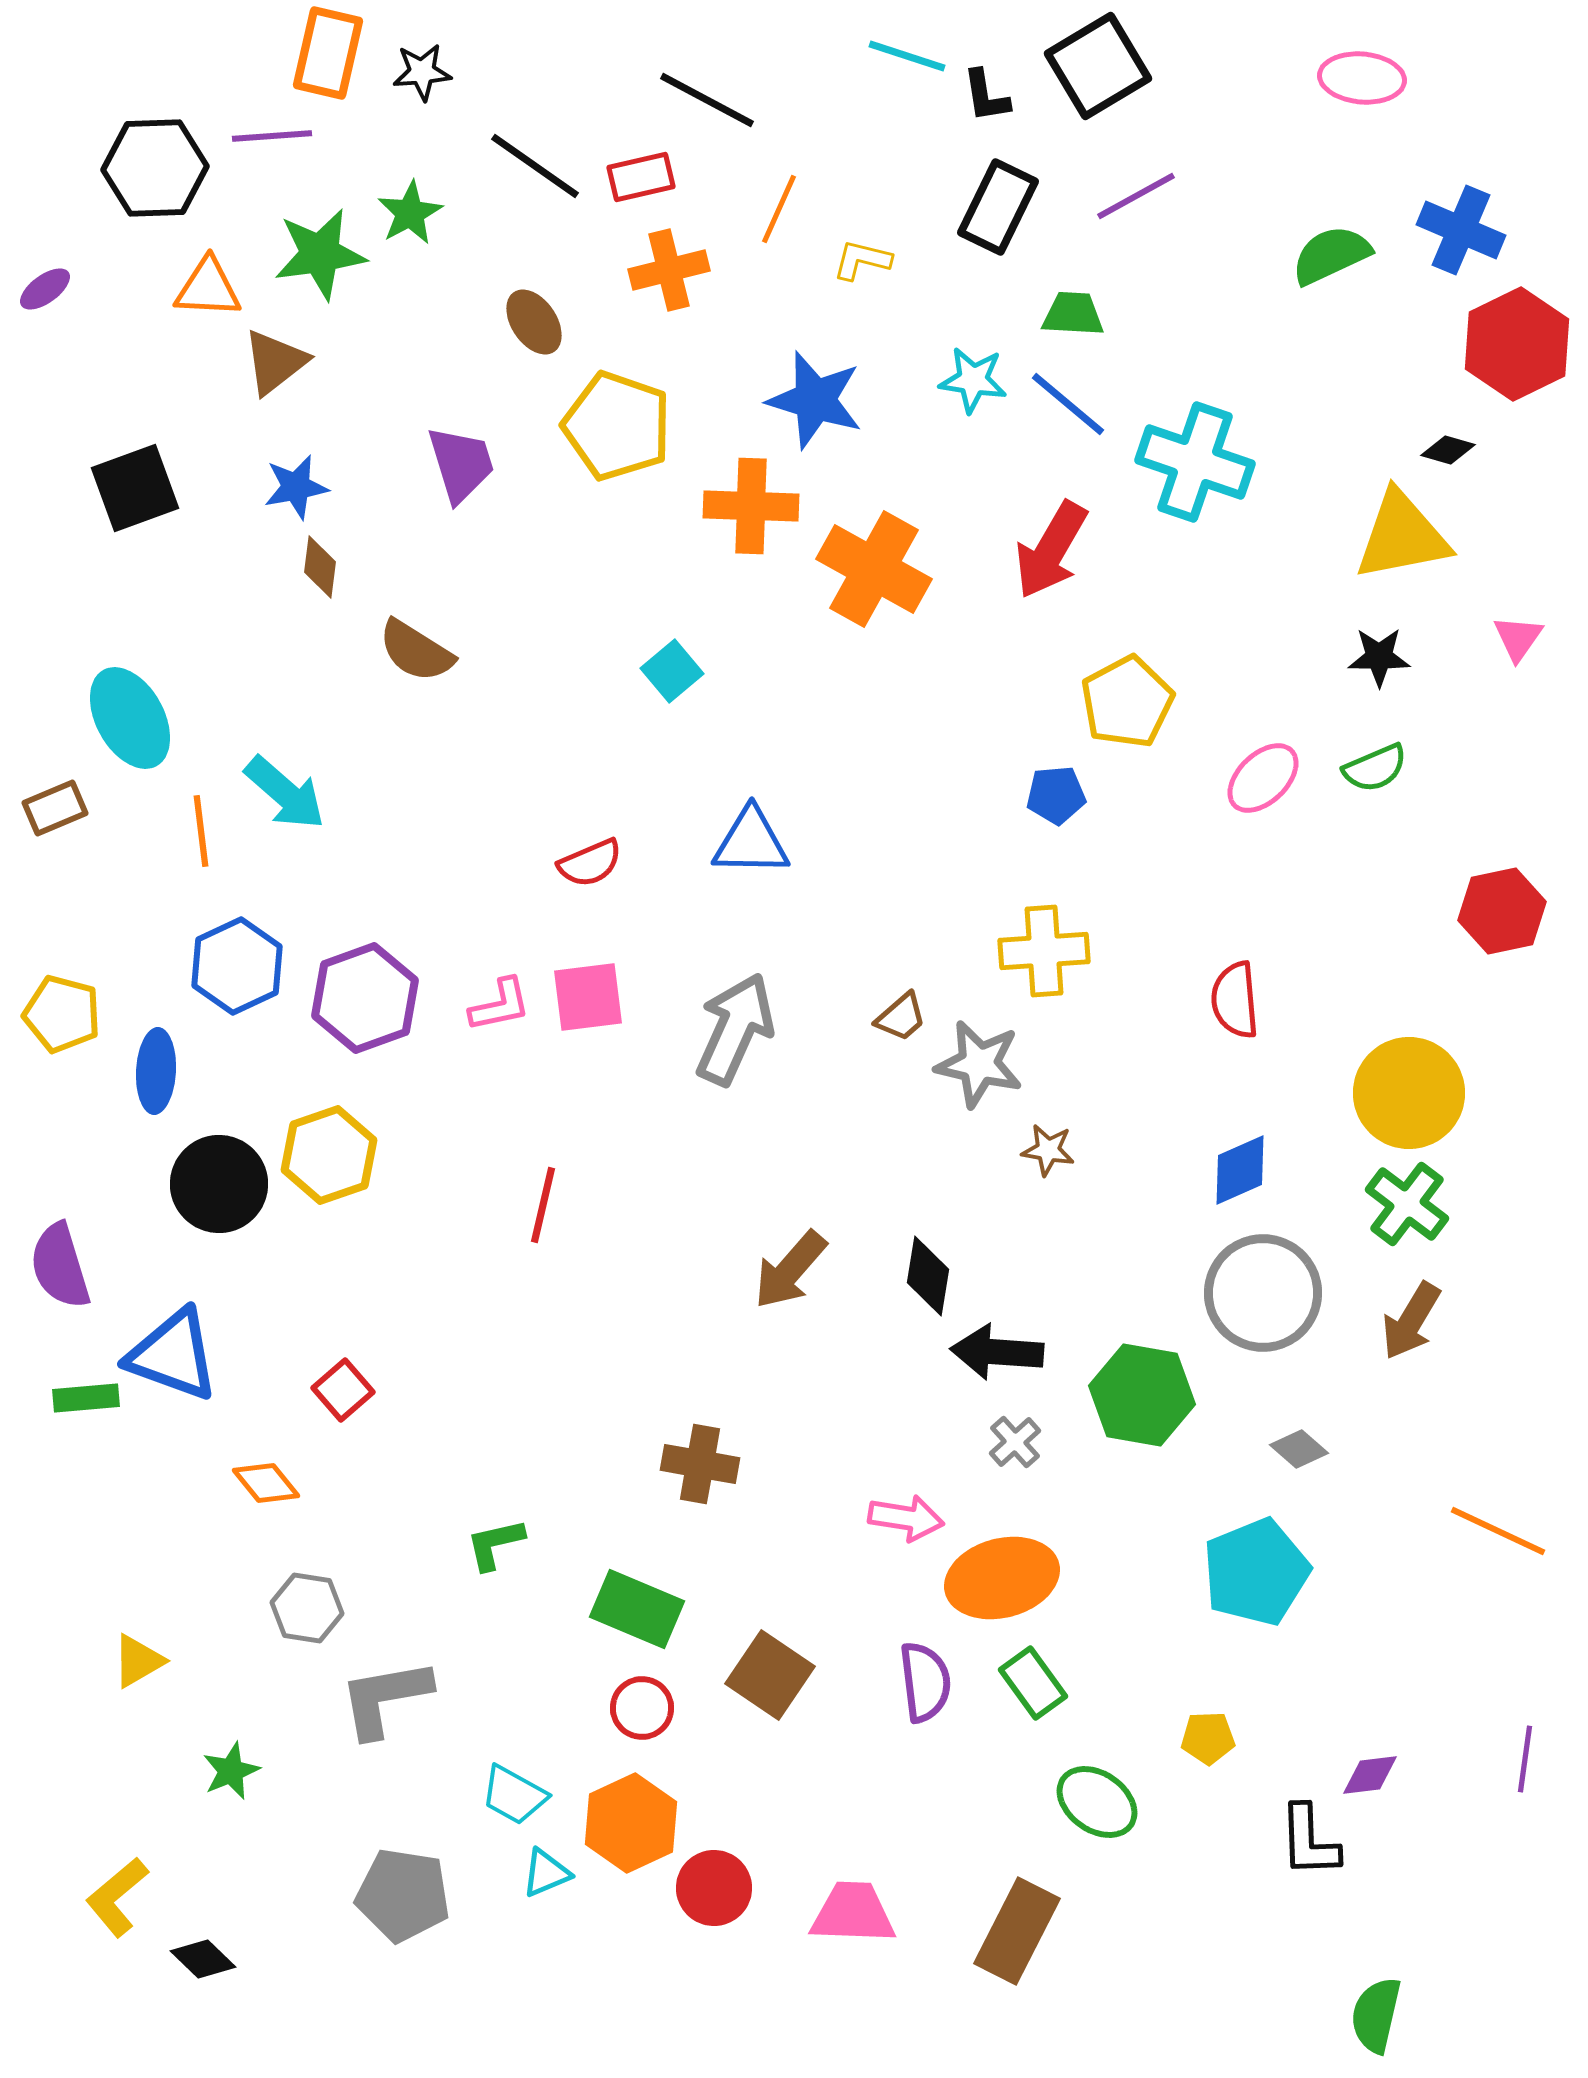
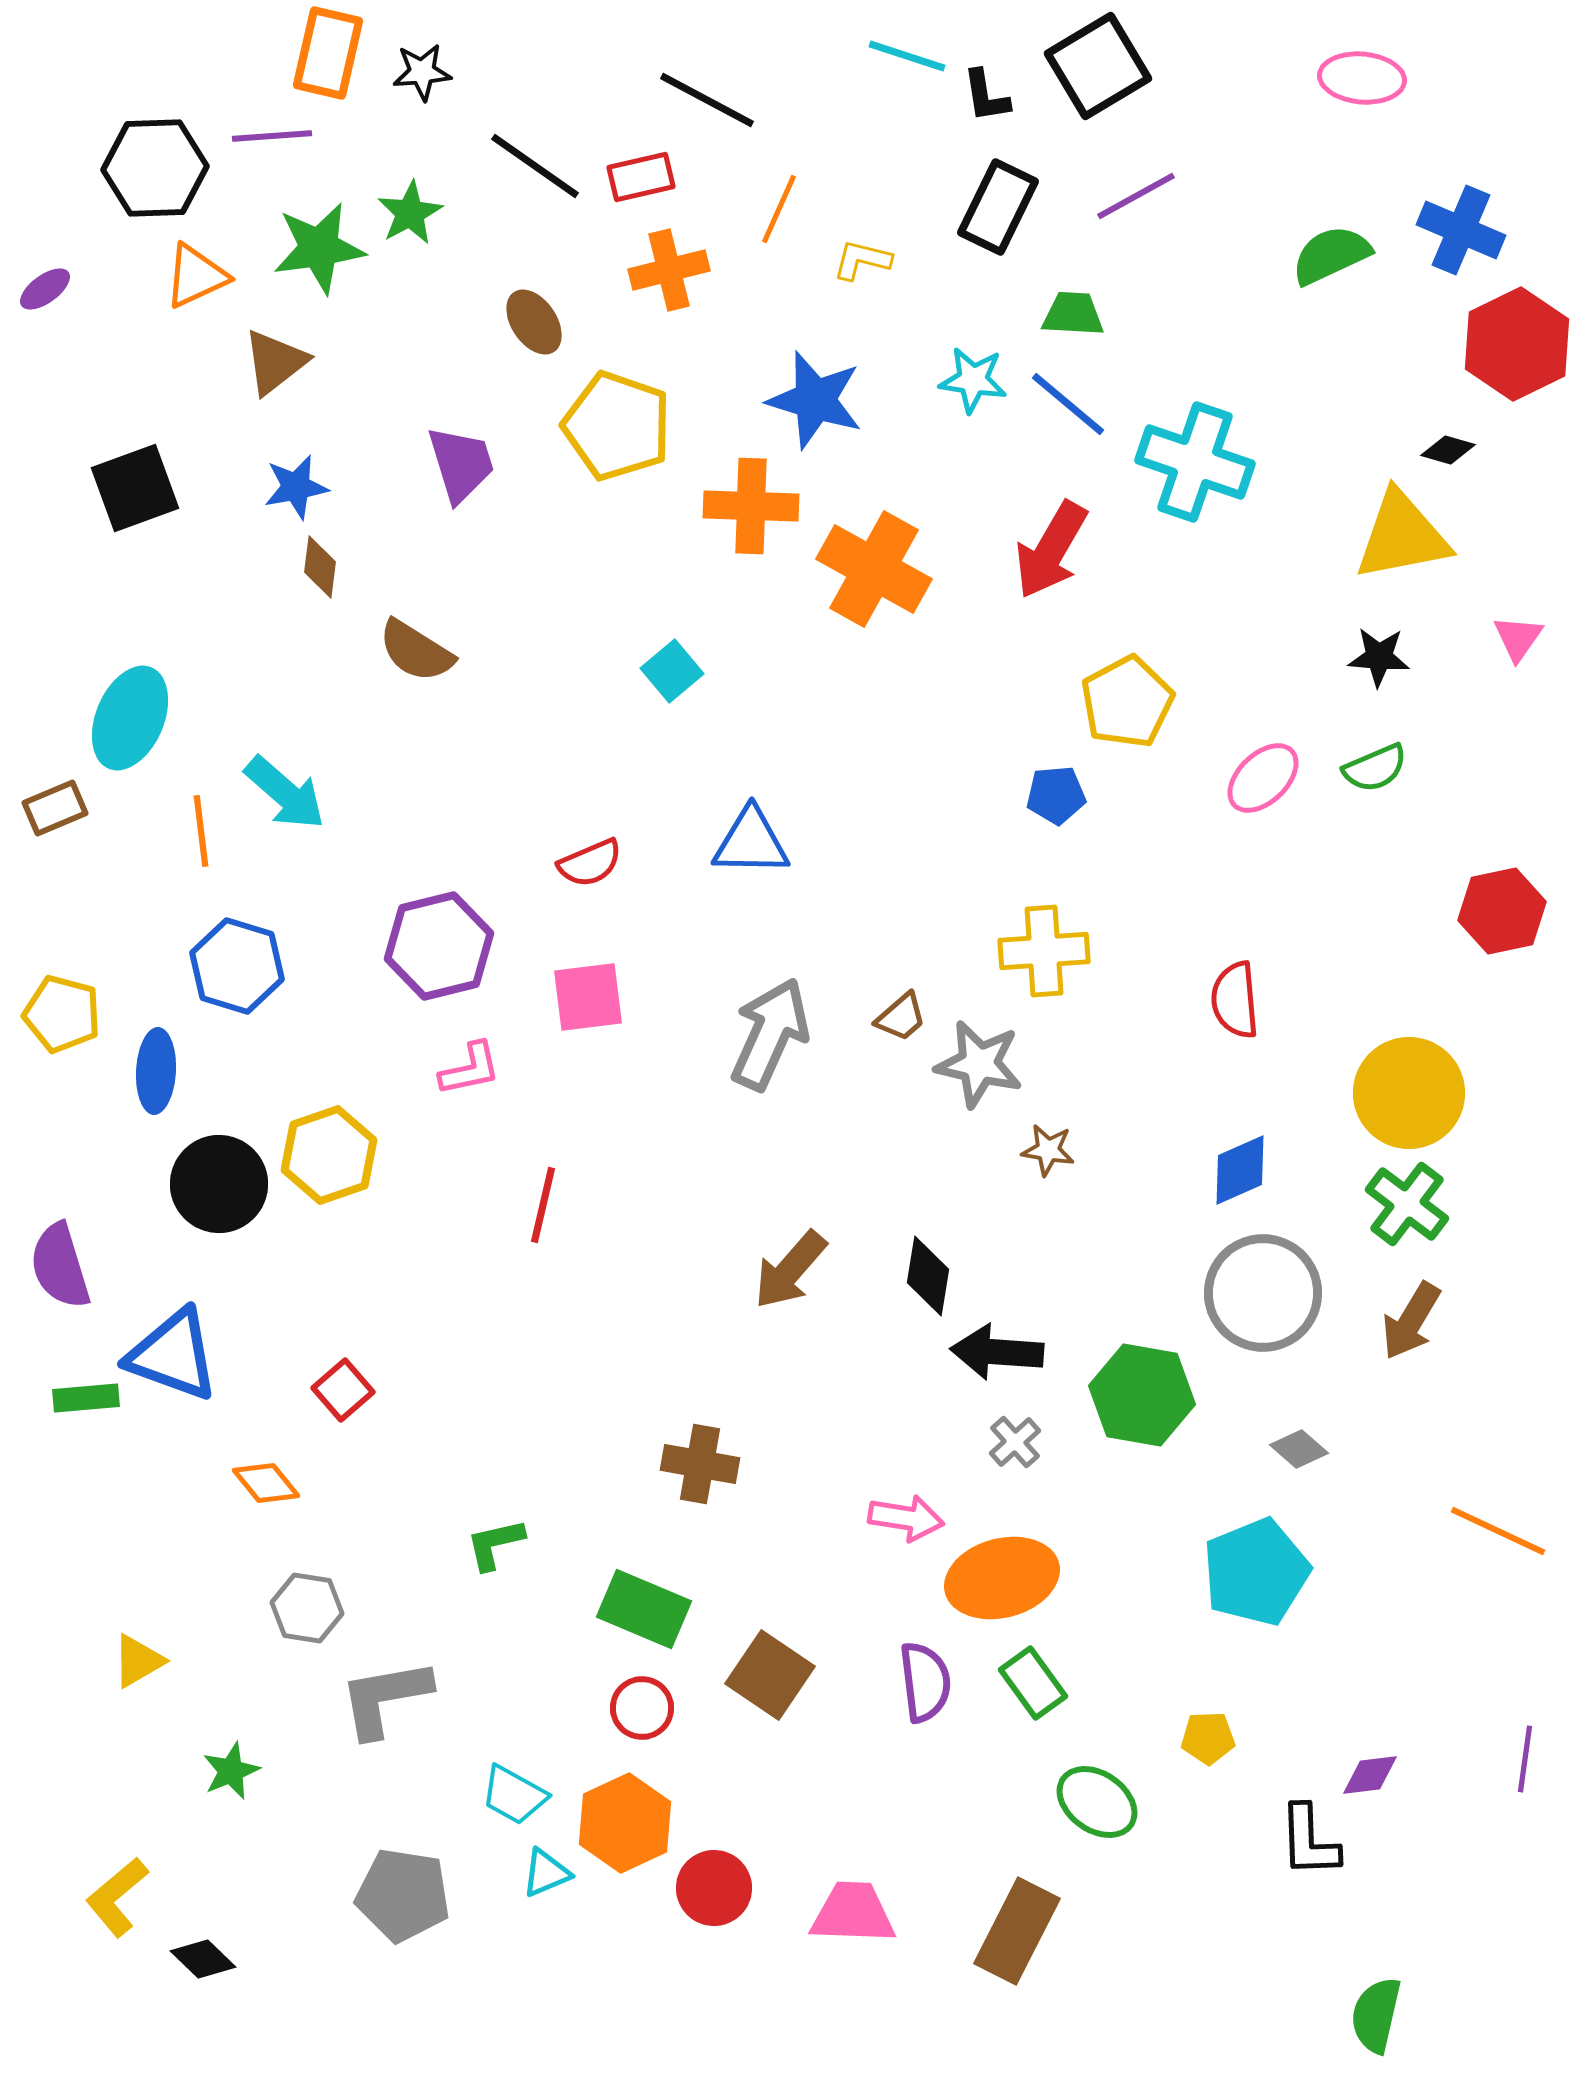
green star at (320, 254): moved 1 px left, 6 px up
orange triangle at (208, 288): moved 12 px left, 12 px up; rotated 28 degrees counterclockwise
black star at (1379, 657): rotated 4 degrees clockwise
cyan ellipse at (130, 718): rotated 52 degrees clockwise
blue hexagon at (237, 966): rotated 18 degrees counterclockwise
purple hexagon at (365, 998): moved 74 px right, 52 px up; rotated 6 degrees clockwise
pink L-shape at (500, 1005): moved 30 px left, 64 px down
gray arrow at (735, 1029): moved 35 px right, 5 px down
green rectangle at (637, 1609): moved 7 px right
orange hexagon at (631, 1823): moved 6 px left
